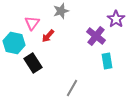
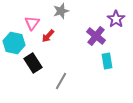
gray line: moved 11 px left, 7 px up
